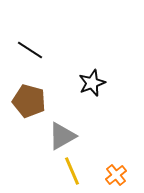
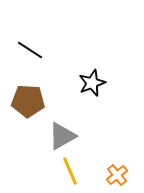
brown pentagon: moved 1 px left; rotated 12 degrees counterclockwise
yellow line: moved 2 px left
orange cross: moved 1 px right
